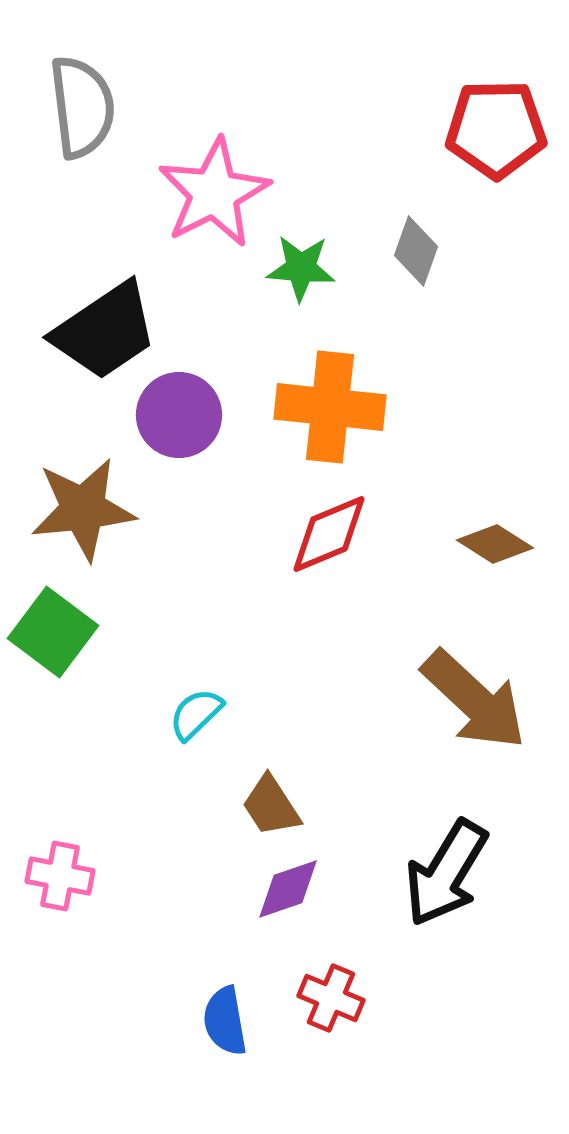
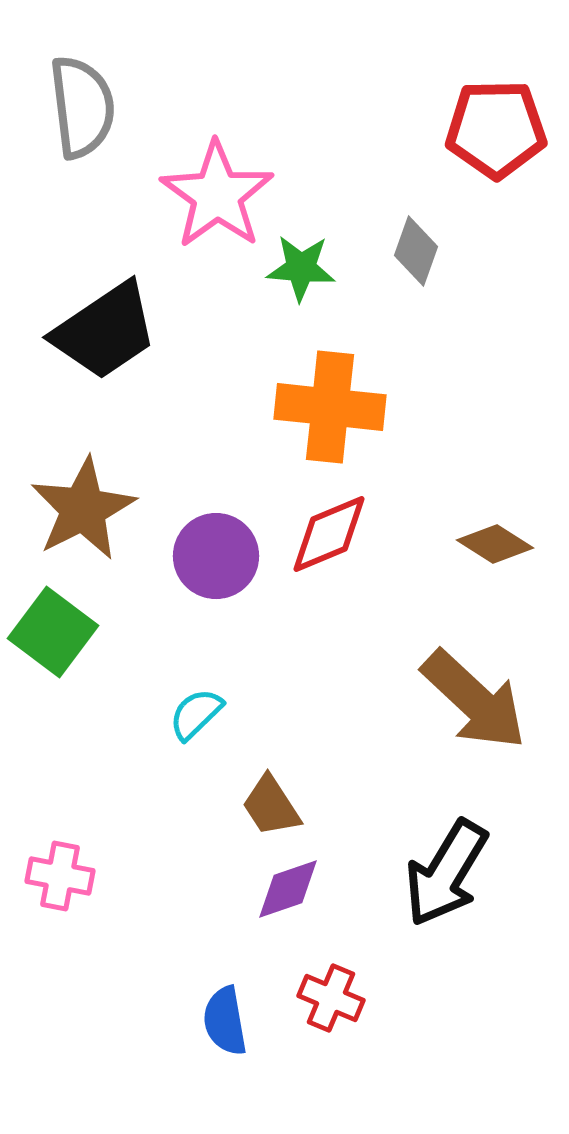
pink star: moved 3 px right, 2 px down; rotated 9 degrees counterclockwise
purple circle: moved 37 px right, 141 px down
brown star: rotated 21 degrees counterclockwise
